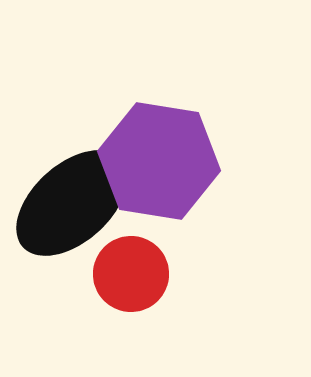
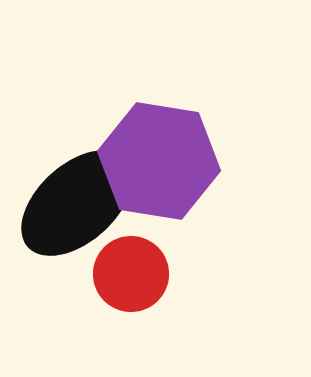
black ellipse: moved 5 px right
